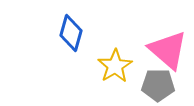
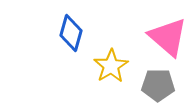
pink triangle: moved 13 px up
yellow star: moved 4 px left
